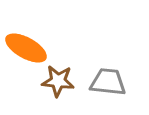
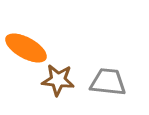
brown star: moved 1 px up
